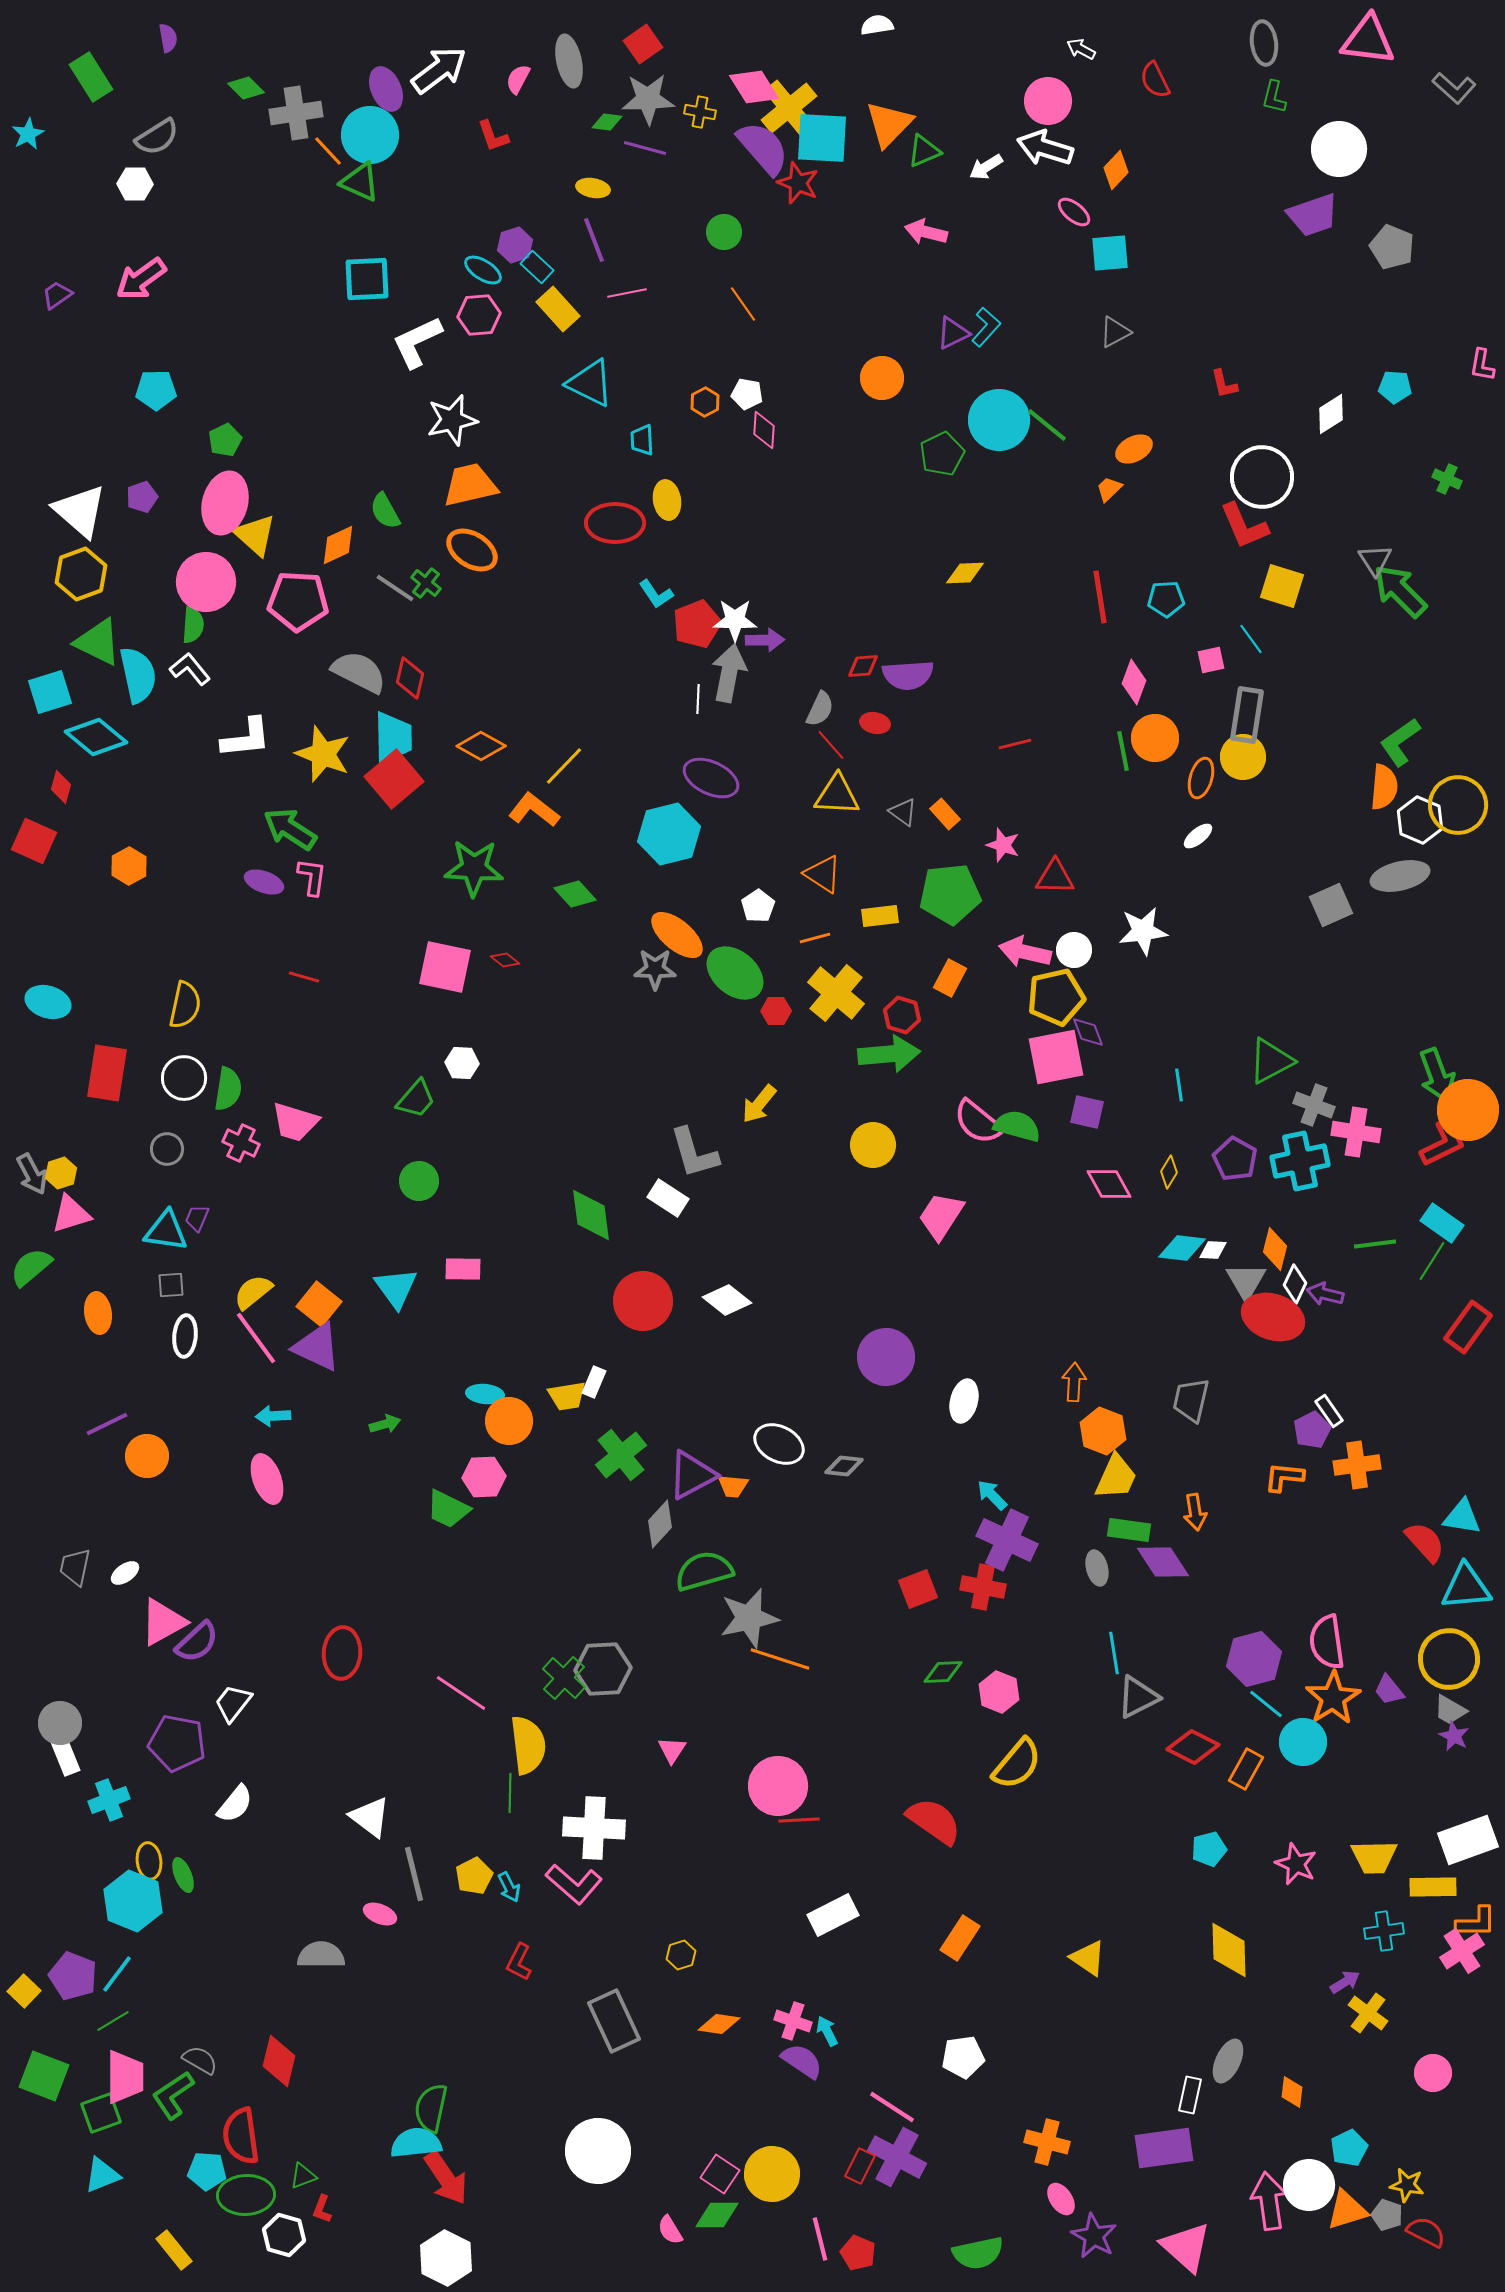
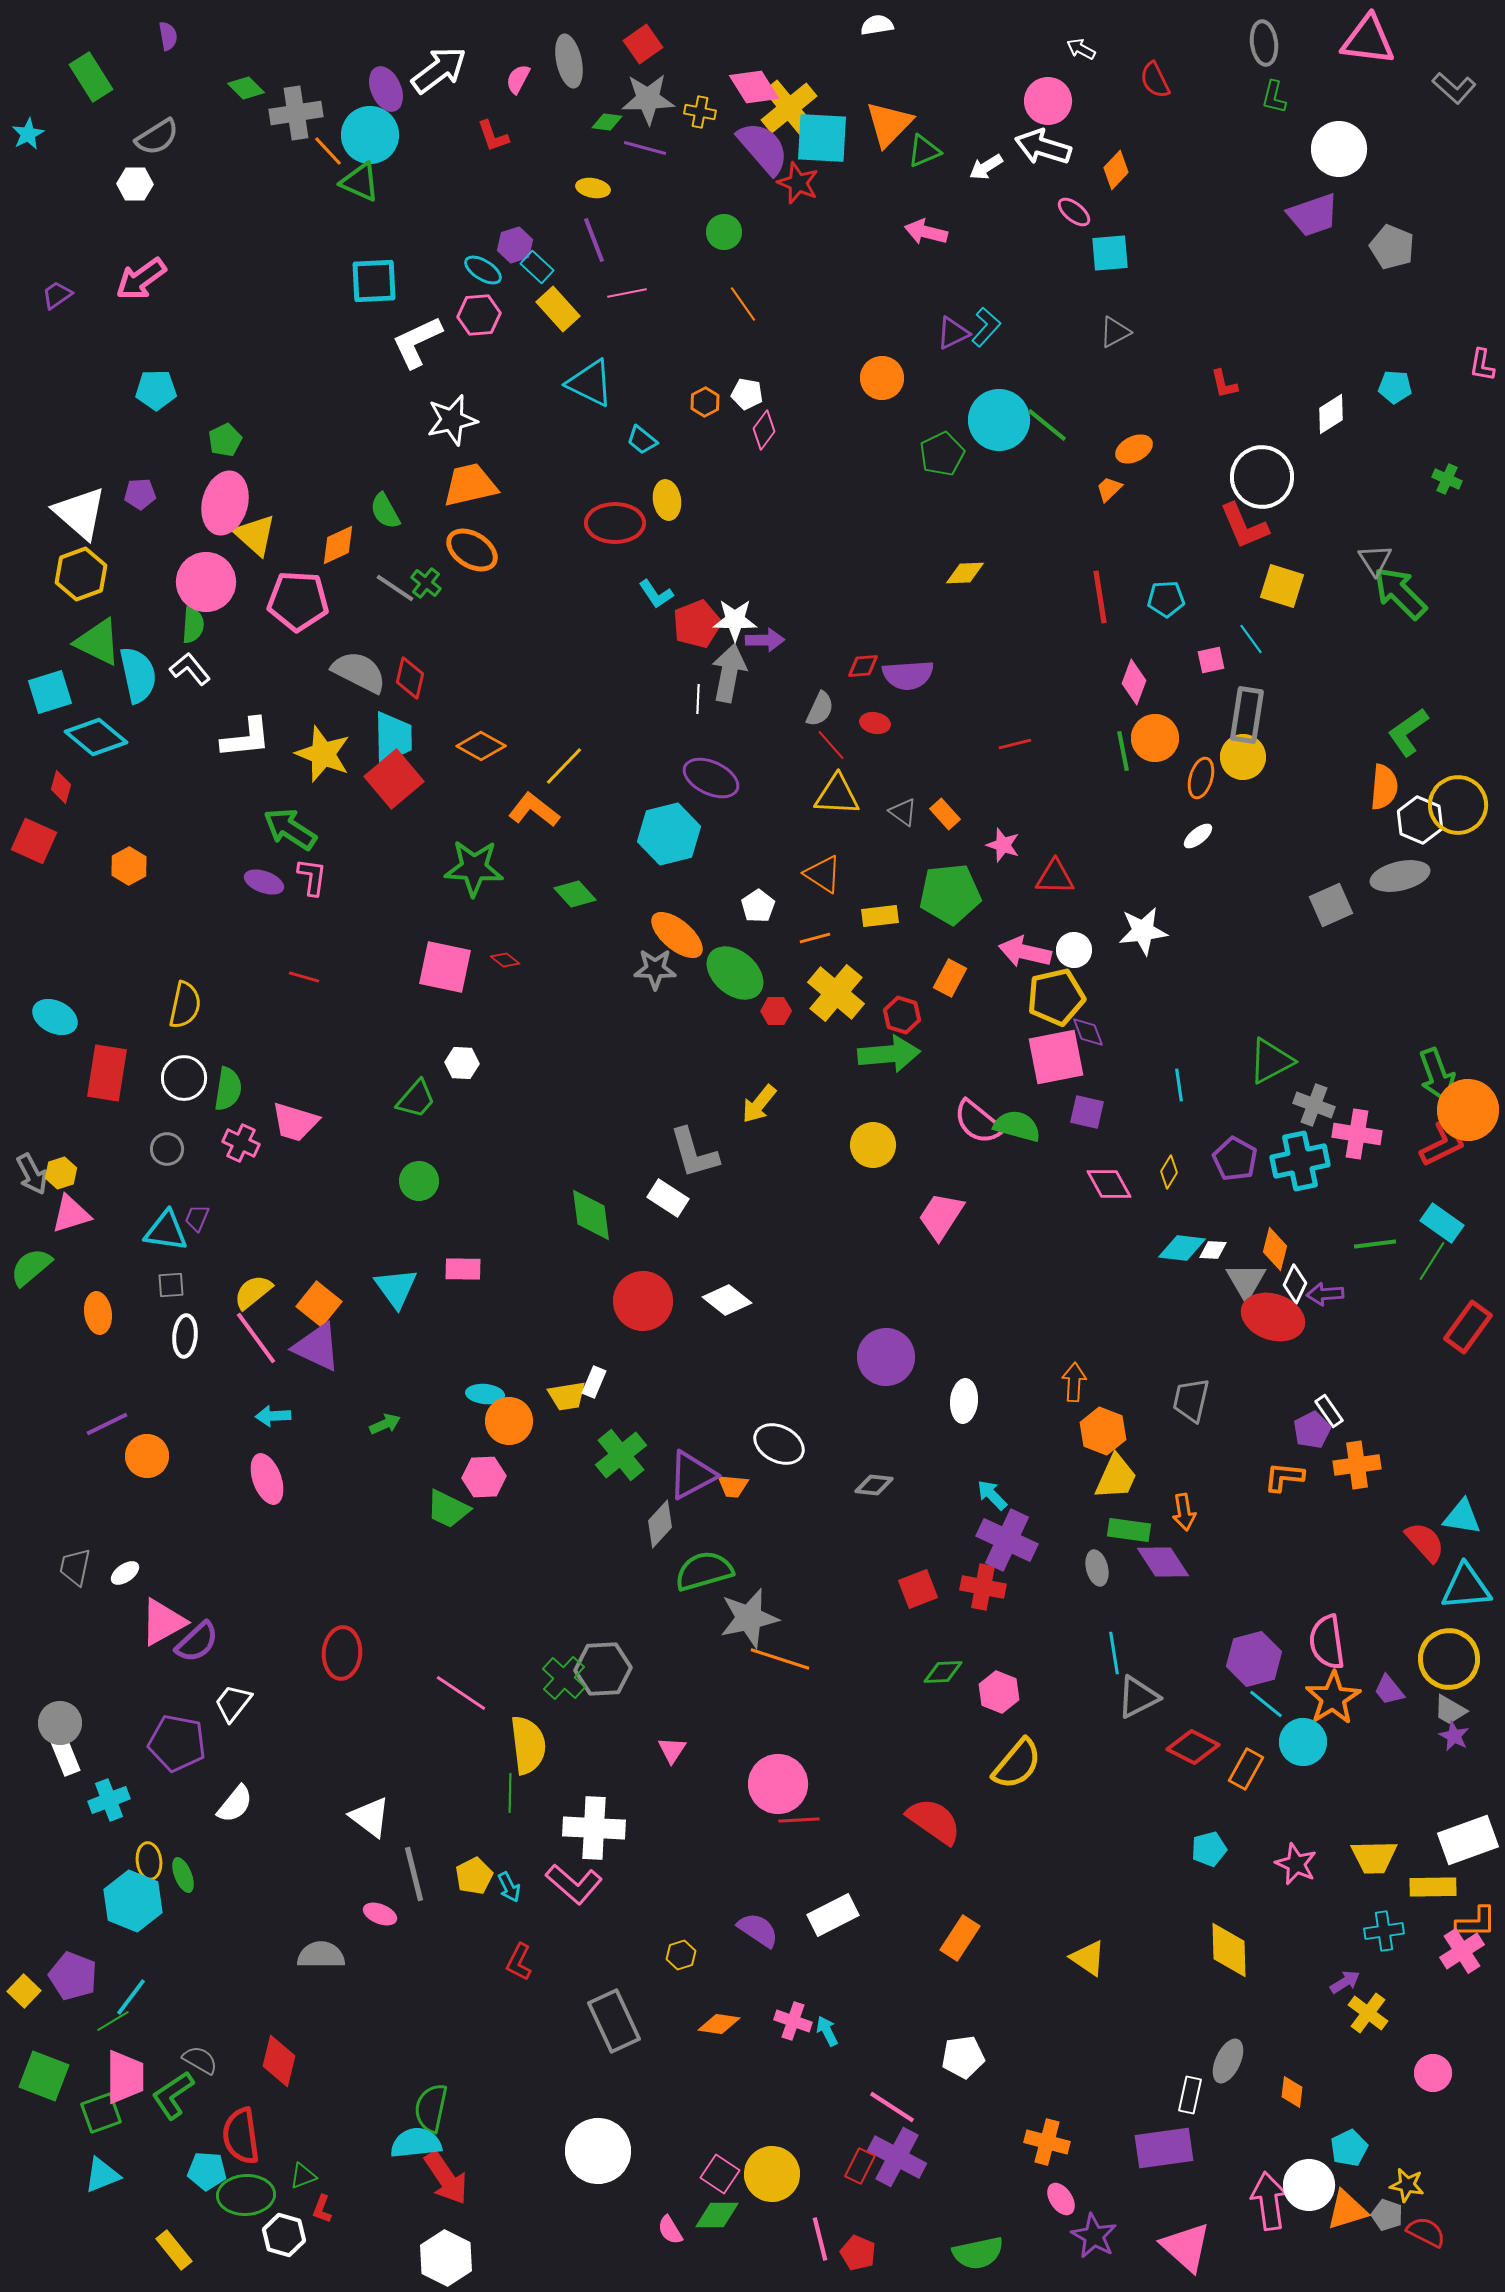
purple semicircle at (168, 38): moved 2 px up
white arrow at (1045, 148): moved 2 px left, 1 px up
cyan square at (367, 279): moved 7 px right, 2 px down
pink diamond at (764, 430): rotated 33 degrees clockwise
cyan trapezoid at (642, 440): rotated 48 degrees counterclockwise
purple pentagon at (142, 497): moved 2 px left, 3 px up; rotated 16 degrees clockwise
white triangle at (80, 511): moved 2 px down
green arrow at (1400, 591): moved 2 px down
green L-shape at (1400, 742): moved 8 px right, 10 px up
cyan ellipse at (48, 1002): moved 7 px right, 15 px down; rotated 9 degrees clockwise
pink cross at (1356, 1132): moved 1 px right, 2 px down
purple arrow at (1325, 1294): rotated 18 degrees counterclockwise
white ellipse at (964, 1401): rotated 9 degrees counterclockwise
green arrow at (385, 1424): rotated 8 degrees counterclockwise
gray diamond at (844, 1466): moved 30 px right, 19 px down
orange arrow at (1195, 1512): moved 11 px left
pink circle at (778, 1786): moved 2 px up
cyan line at (117, 1974): moved 14 px right, 23 px down
purple semicircle at (802, 2061): moved 44 px left, 131 px up
